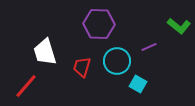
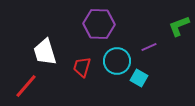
green L-shape: rotated 120 degrees clockwise
cyan square: moved 1 px right, 6 px up
